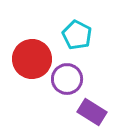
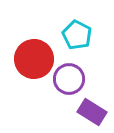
red circle: moved 2 px right
purple circle: moved 2 px right
